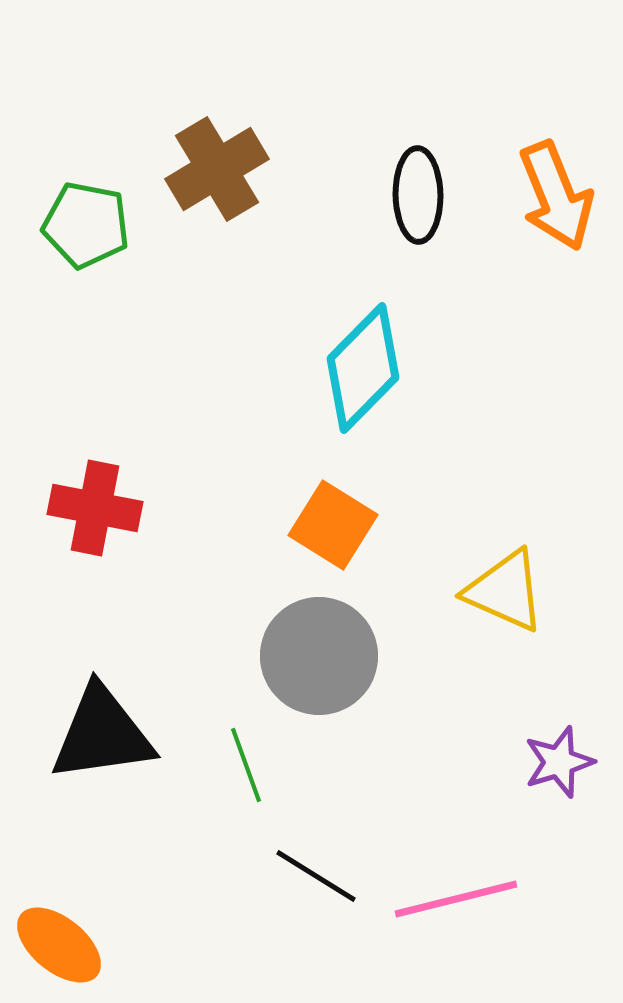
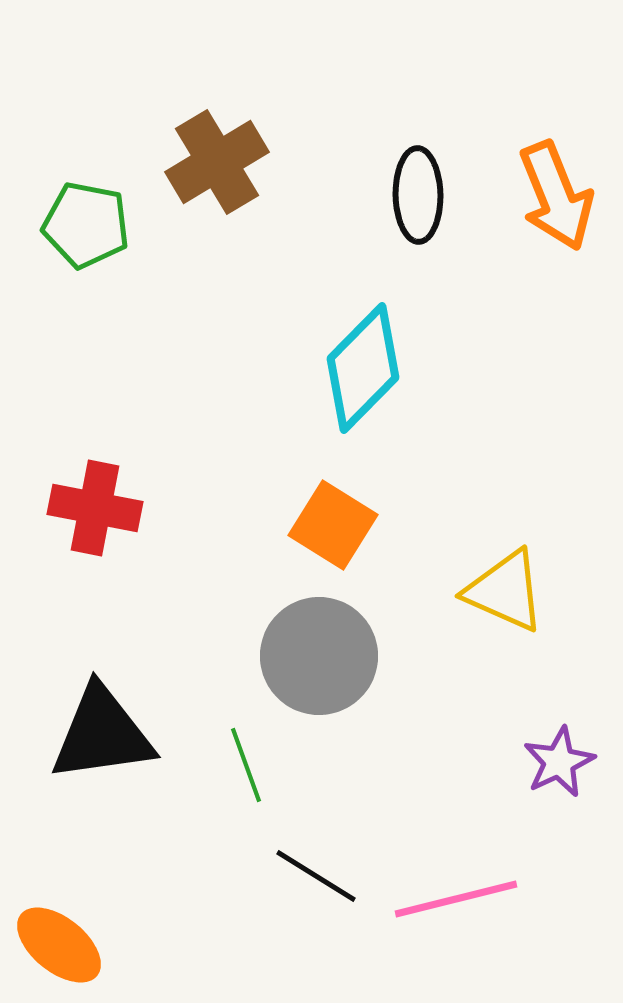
brown cross: moved 7 px up
purple star: rotated 8 degrees counterclockwise
